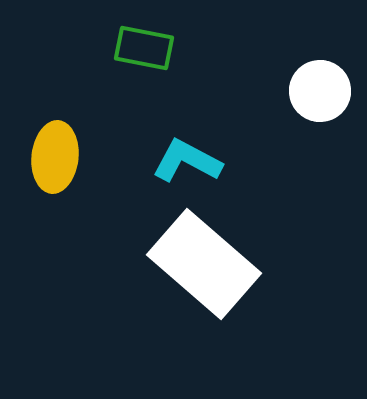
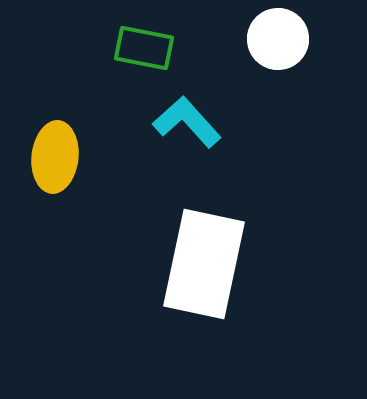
white circle: moved 42 px left, 52 px up
cyan L-shape: moved 39 px up; rotated 20 degrees clockwise
white rectangle: rotated 61 degrees clockwise
